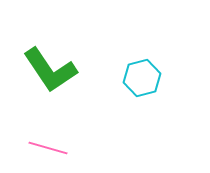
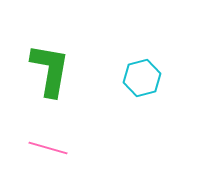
green L-shape: rotated 136 degrees counterclockwise
